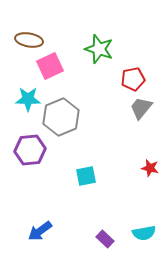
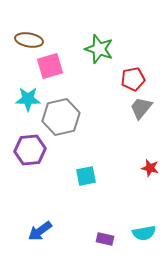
pink square: rotated 8 degrees clockwise
gray hexagon: rotated 9 degrees clockwise
purple rectangle: rotated 30 degrees counterclockwise
